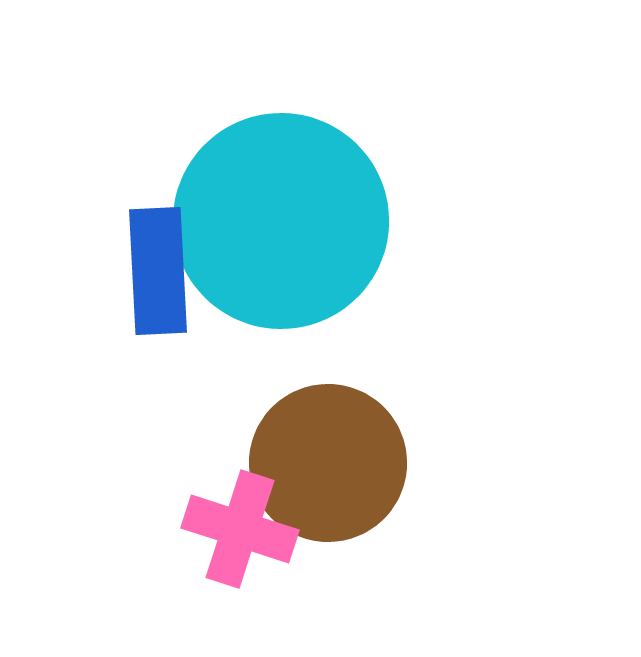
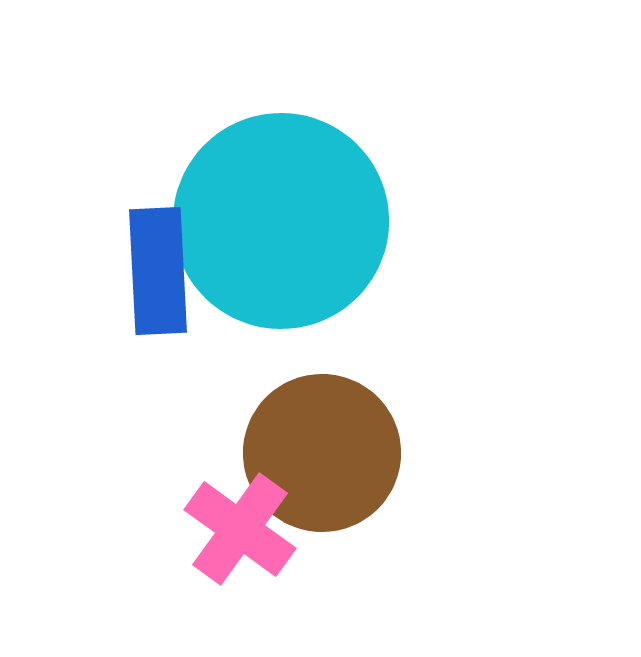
brown circle: moved 6 px left, 10 px up
pink cross: rotated 18 degrees clockwise
